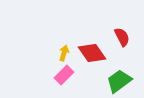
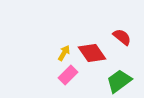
red semicircle: rotated 24 degrees counterclockwise
yellow arrow: rotated 14 degrees clockwise
pink rectangle: moved 4 px right
